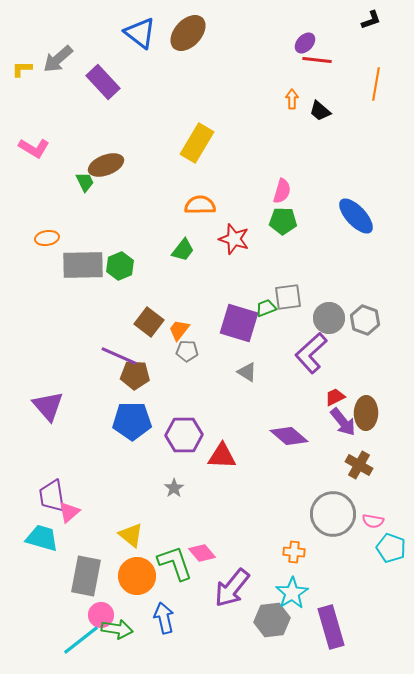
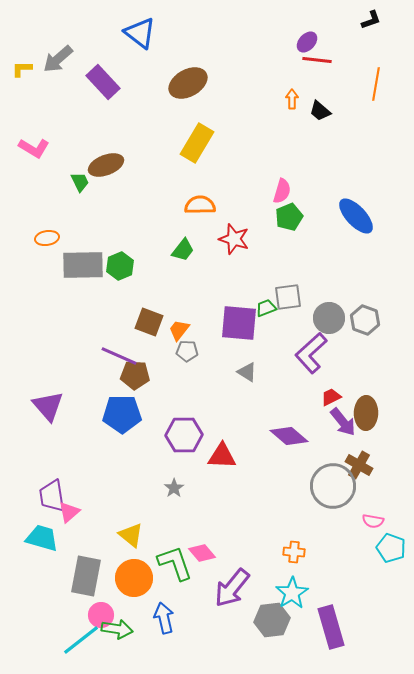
brown ellipse at (188, 33): moved 50 px down; rotated 18 degrees clockwise
purple ellipse at (305, 43): moved 2 px right, 1 px up
green trapezoid at (85, 182): moved 5 px left
green pentagon at (283, 221): moved 6 px right, 4 px up; rotated 24 degrees counterclockwise
brown square at (149, 322): rotated 16 degrees counterclockwise
purple square at (239, 323): rotated 12 degrees counterclockwise
red trapezoid at (335, 397): moved 4 px left
blue pentagon at (132, 421): moved 10 px left, 7 px up
gray circle at (333, 514): moved 28 px up
orange circle at (137, 576): moved 3 px left, 2 px down
